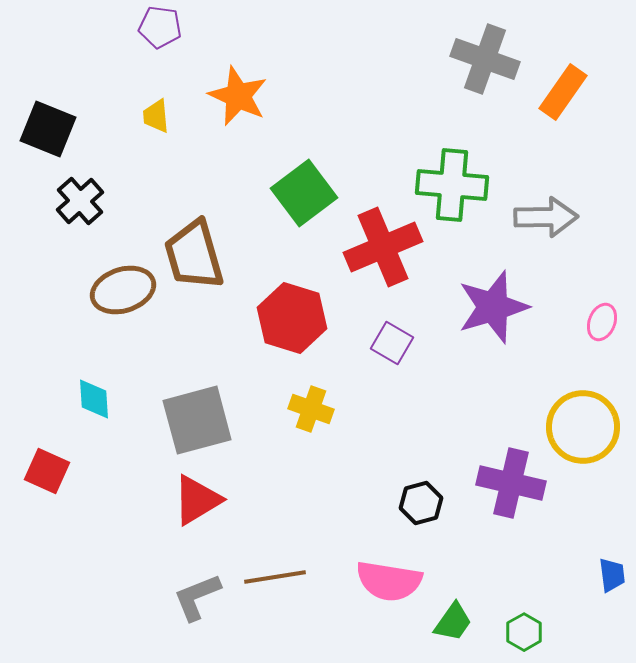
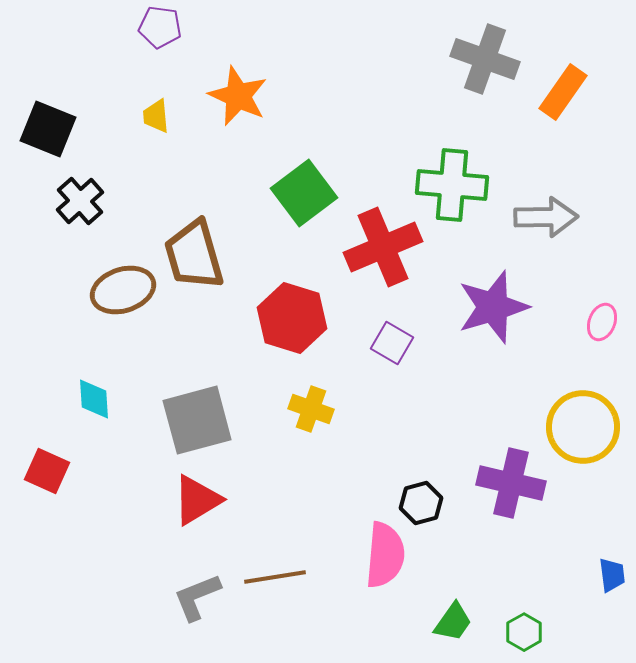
pink semicircle: moved 4 px left, 26 px up; rotated 94 degrees counterclockwise
